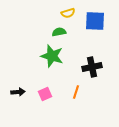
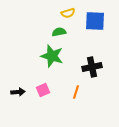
pink square: moved 2 px left, 4 px up
